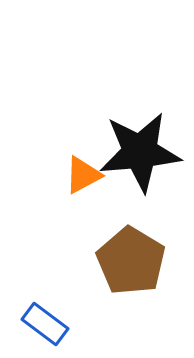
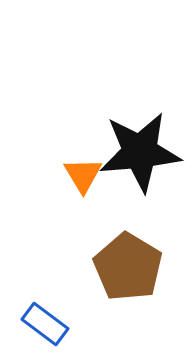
orange triangle: rotated 33 degrees counterclockwise
brown pentagon: moved 3 px left, 6 px down
